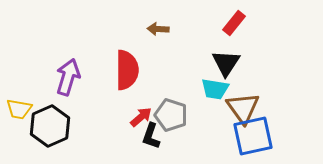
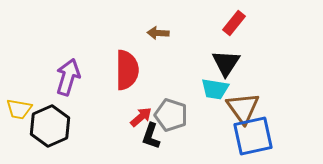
brown arrow: moved 4 px down
